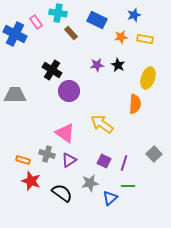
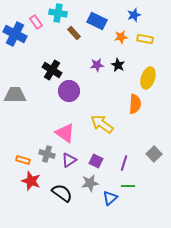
blue rectangle: moved 1 px down
brown rectangle: moved 3 px right
purple square: moved 8 px left
